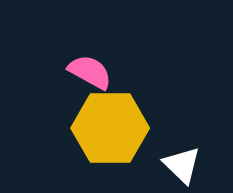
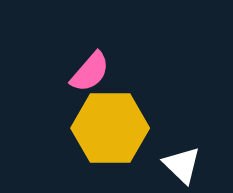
pink semicircle: rotated 102 degrees clockwise
